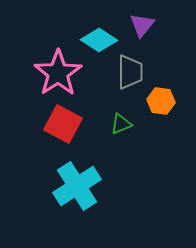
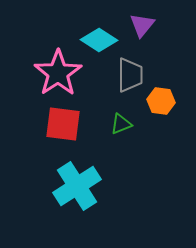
gray trapezoid: moved 3 px down
red square: rotated 21 degrees counterclockwise
